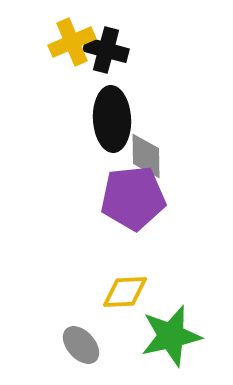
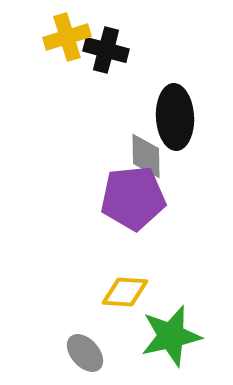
yellow cross: moved 5 px left, 5 px up; rotated 6 degrees clockwise
black ellipse: moved 63 px right, 2 px up
yellow diamond: rotated 6 degrees clockwise
gray ellipse: moved 4 px right, 8 px down
